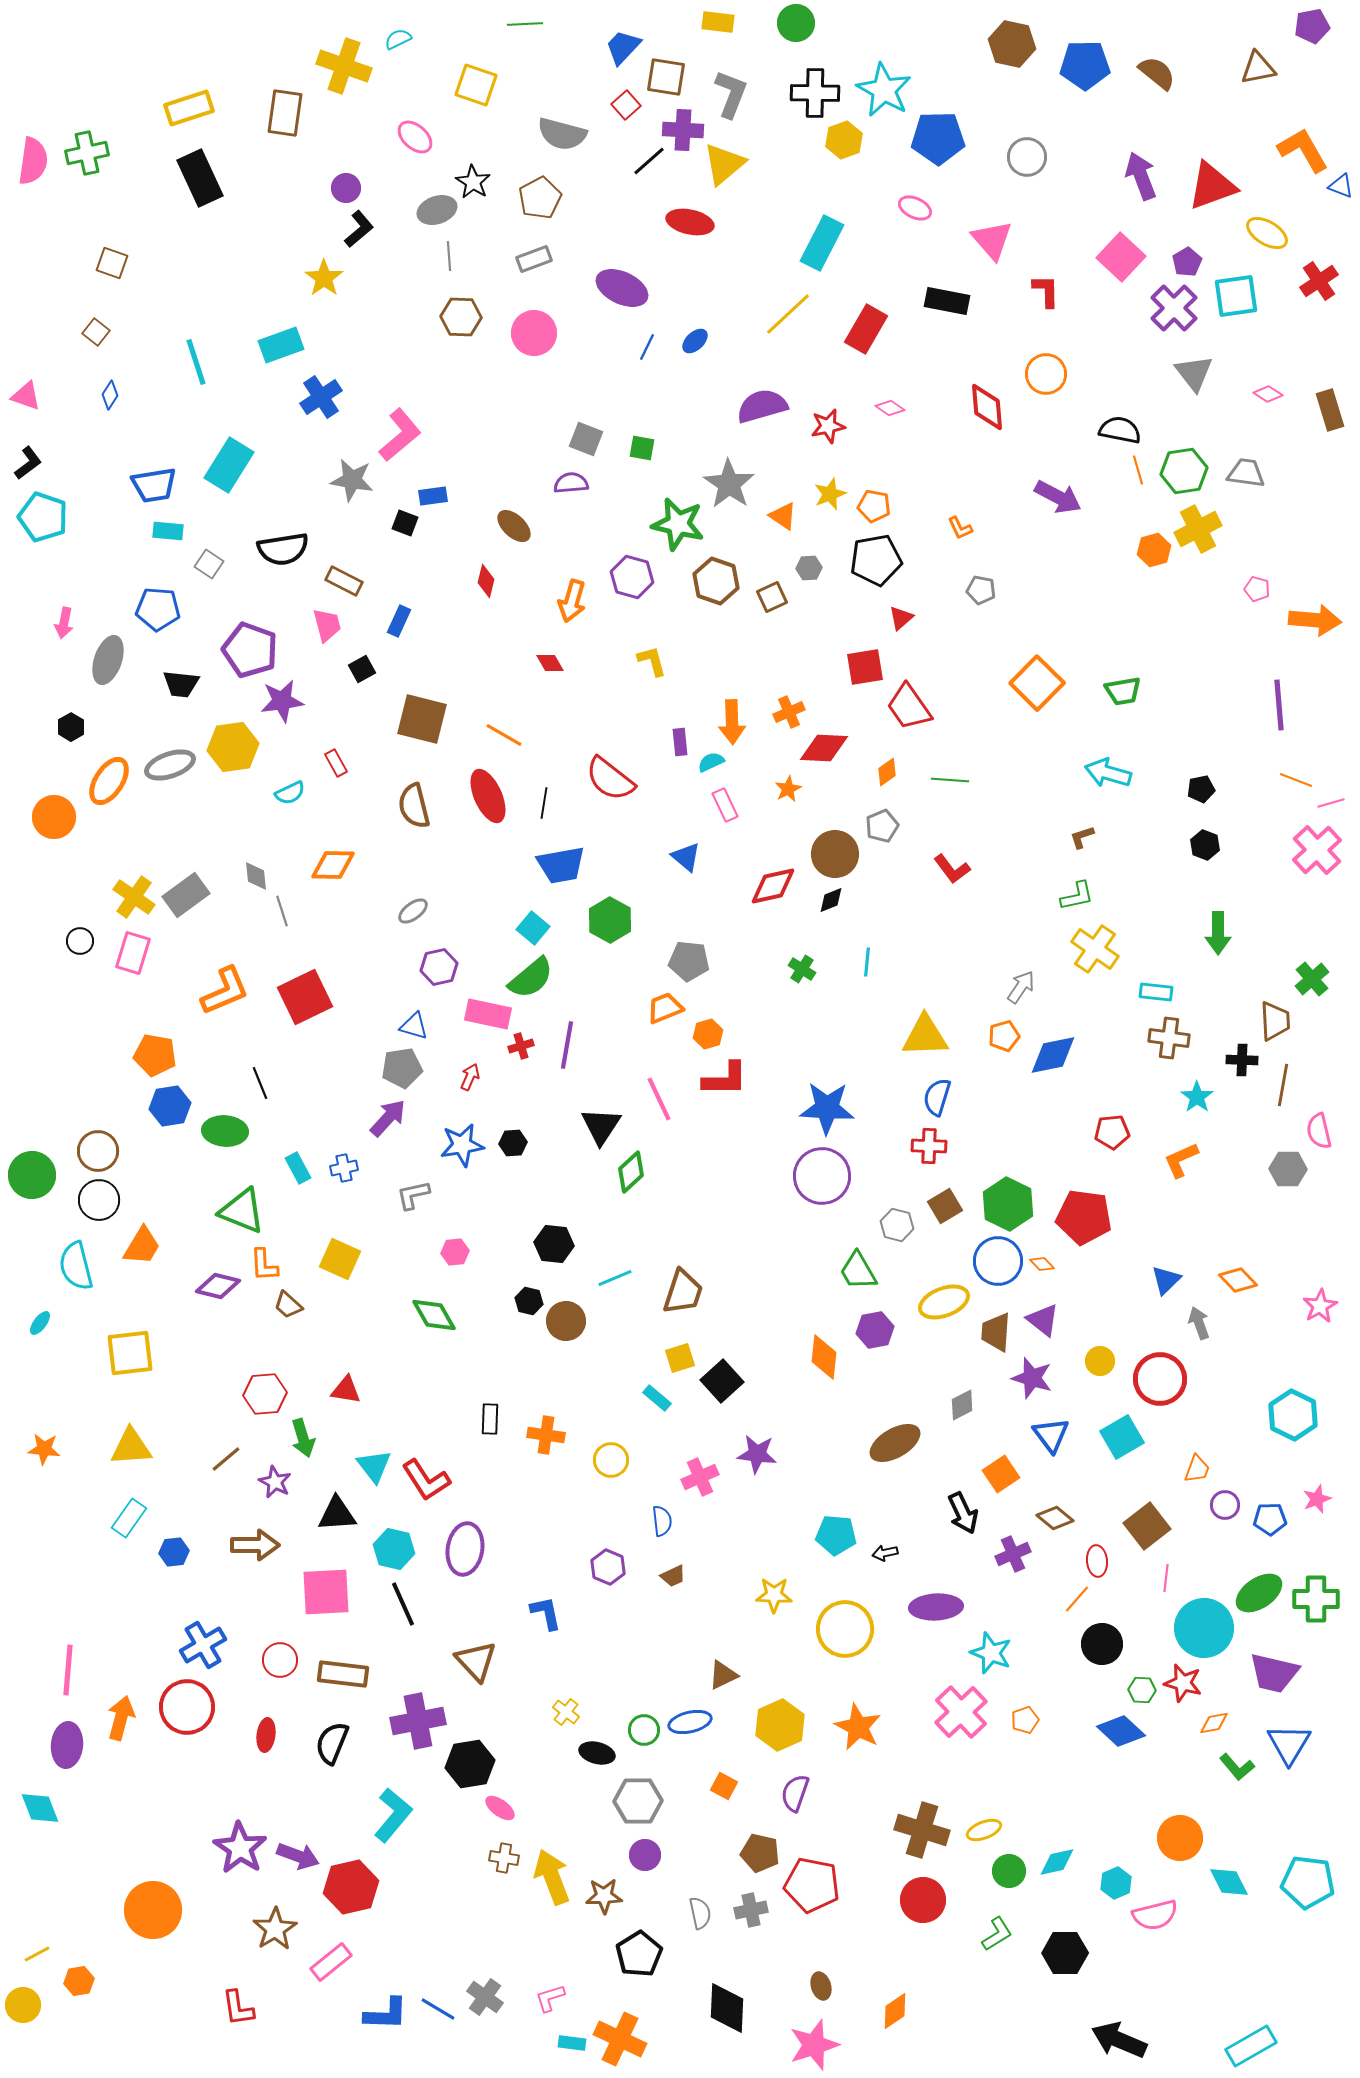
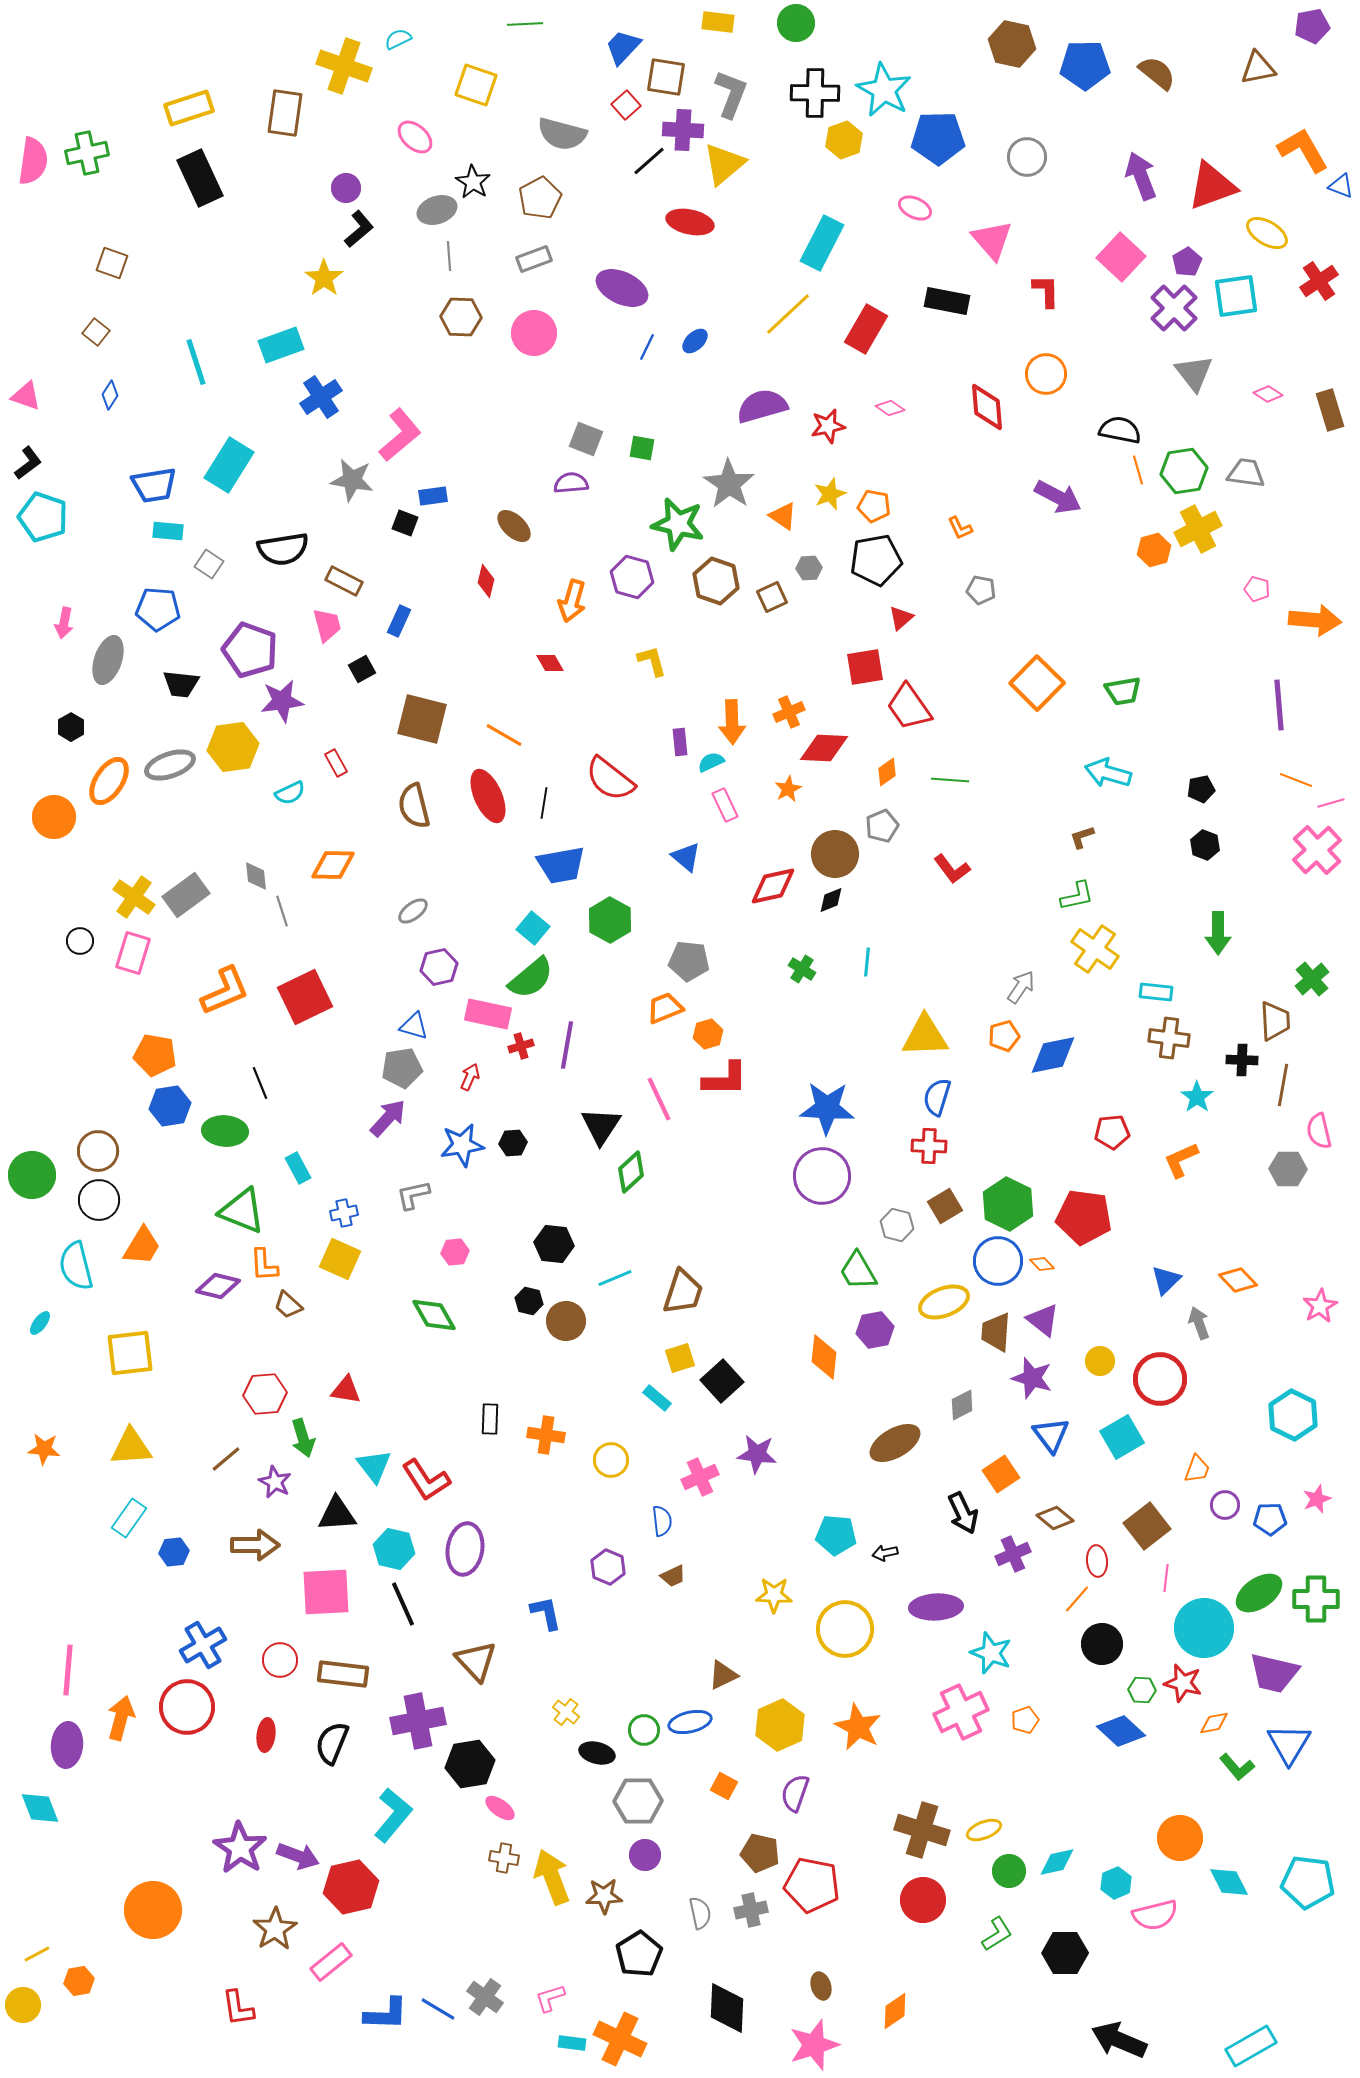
blue cross at (344, 1168): moved 45 px down
pink cross at (961, 1712): rotated 18 degrees clockwise
